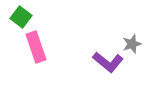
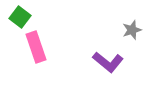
green square: moved 1 px left
gray star: moved 14 px up
